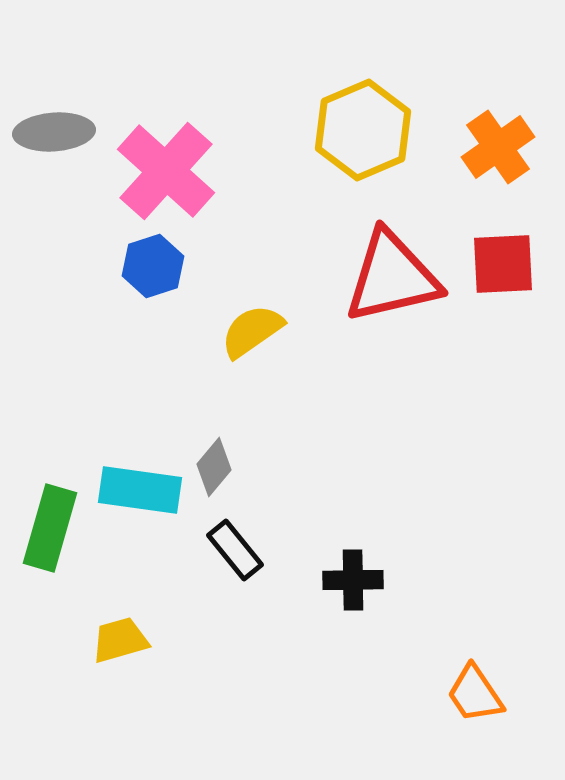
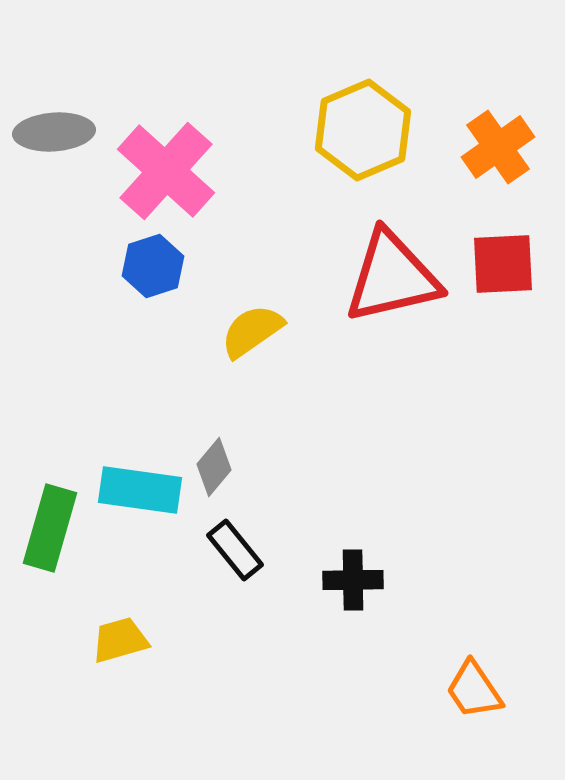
orange trapezoid: moved 1 px left, 4 px up
